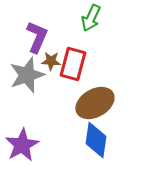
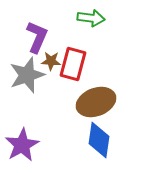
green arrow: rotated 108 degrees counterclockwise
brown ellipse: moved 1 px right, 1 px up; rotated 9 degrees clockwise
blue diamond: moved 3 px right
